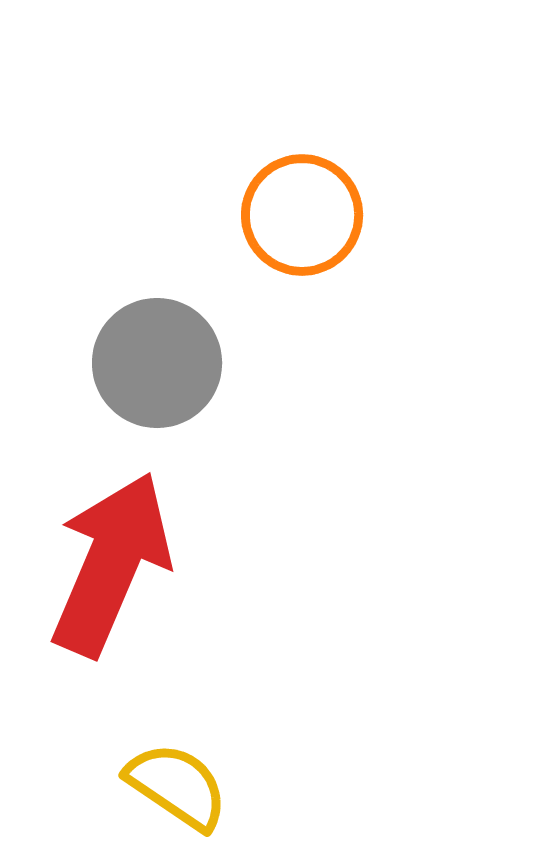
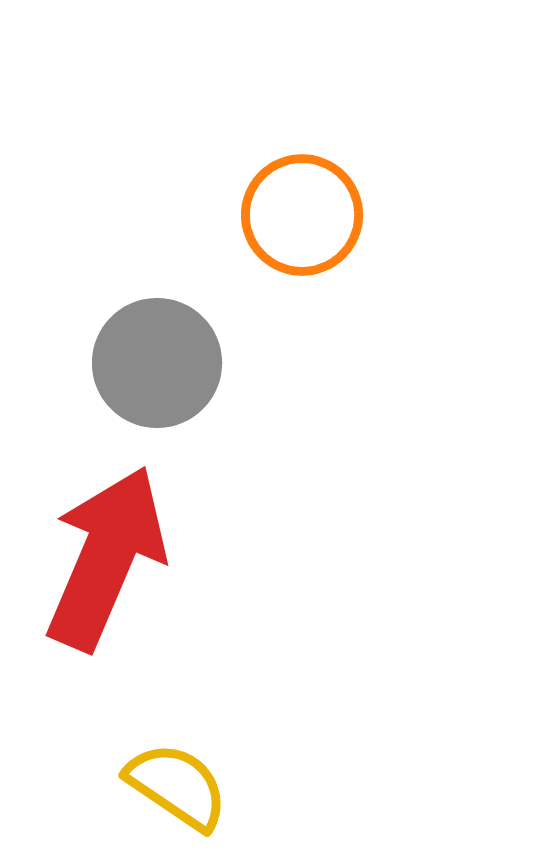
red arrow: moved 5 px left, 6 px up
